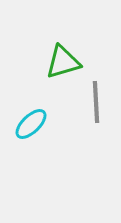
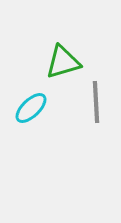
cyan ellipse: moved 16 px up
